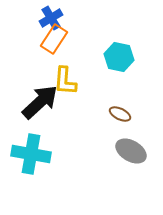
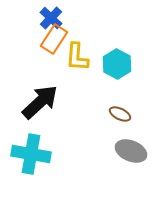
blue cross: rotated 15 degrees counterclockwise
cyan hexagon: moved 2 px left, 7 px down; rotated 16 degrees clockwise
yellow L-shape: moved 12 px right, 24 px up
gray ellipse: rotated 8 degrees counterclockwise
